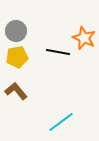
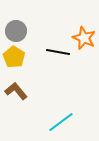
yellow pentagon: moved 3 px left; rotated 30 degrees counterclockwise
